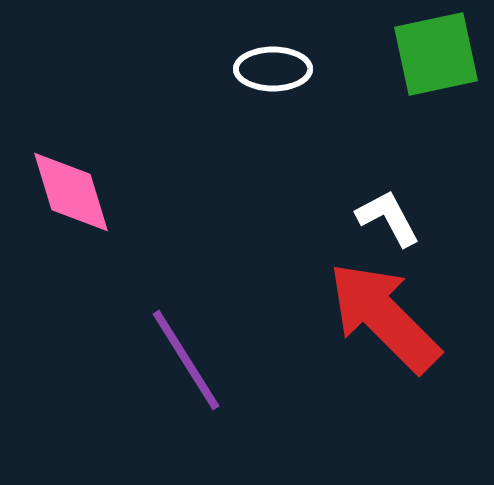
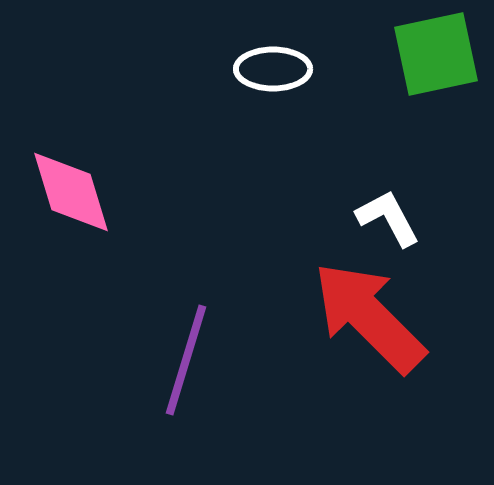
red arrow: moved 15 px left
purple line: rotated 49 degrees clockwise
